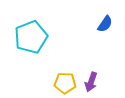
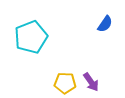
purple arrow: rotated 54 degrees counterclockwise
